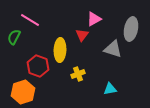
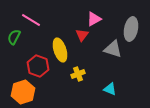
pink line: moved 1 px right
yellow ellipse: rotated 20 degrees counterclockwise
cyan triangle: rotated 32 degrees clockwise
